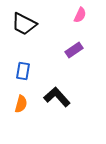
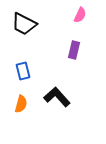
purple rectangle: rotated 42 degrees counterclockwise
blue rectangle: rotated 24 degrees counterclockwise
